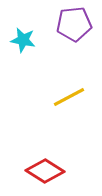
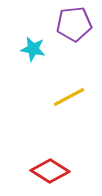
cyan star: moved 10 px right, 9 px down
red diamond: moved 5 px right
